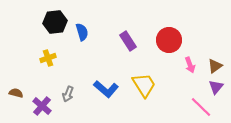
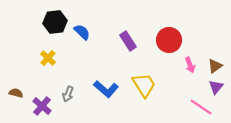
blue semicircle: rotated 30 degrees counterclockwise
yellow cross: rotated 28 degrees counterclockwise
pink line: rotated 10 degrees counterclockwise
